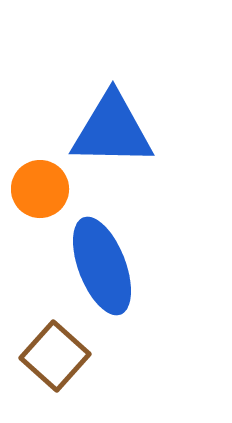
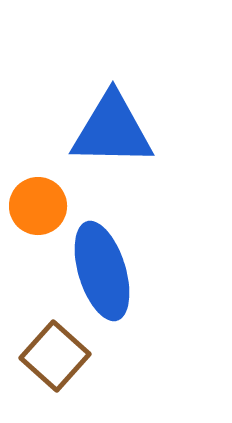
orange circle: moved 2 px left, 17 px down
blue ellipse: moved 5 px down; rotated 4 degrees clockwise
